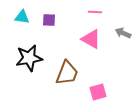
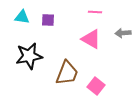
purple square: moved 1 px left
gray arrow: rotated 28 degrees counterclockwise
black star: moved 2 px up
pink square: moved 2 px left, 6 px up; rotated 36 degrees counterclockwise
